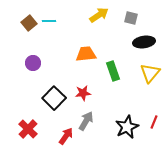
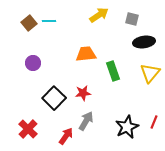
gray square: moved 1 px right, 1 px down
